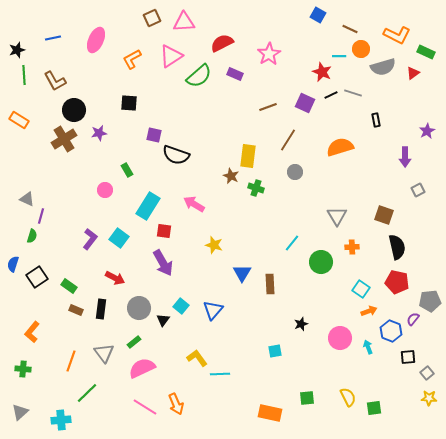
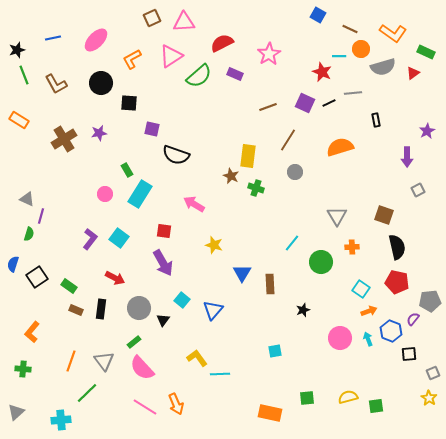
orange L-shape at (397, 35): moved 4 px left, 2 px up; rotated 8 degrees clockwise
pink ellipse at (96, 40): rotated 20 degrees clockwise
green line at (24, 75): rotated 18 degrees counterclockwise
brown L-shape at (55, 81): moved 1 px right, 3 px down
gray line at (353, 93): rotated 24 degrees counterclockwise
black line at (331, 95): moved 2 px left, 8 px down
black circle at (74, 110): moved 27 px right, 27 px up
purple square at (154, 135): moved 2 px left, 6 px up
purple arrow at (405, 157): moved 2 px right
pink circle at (105, 190): moved 4 px down
cyan rectangle at (148, 206): moved 8 px left, 12 px up
green semicircle at (32, 236): moved 3 px left, 2 px up
cyan square at (181, 306): moved 1 px right, 6 px up
black star at (301, 324): moved 2 px right, 14 px up
cyan arrow at (368, 347): moved 8 px up
gray triangle at (104, 353): moved 8 px down
black square at (408, 357): moved 1 px right, 3 px up
pink semicircle at (142, 368): rotated 108 degrees counterclockwise
gray square at (427, 373): moved 6 px right; rotated 16 degrees clockwise
yellow semicircle at (348, 397): rotated 78 degrees counterclockwise
yellow star at (429, 398): rotated 28 degrees clockwise
green square at (374, 408): moved 2 px right, 2 px up
gray triangle at (20, 412): moved 4 px left
